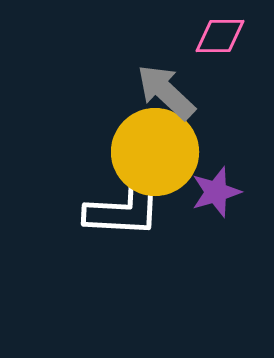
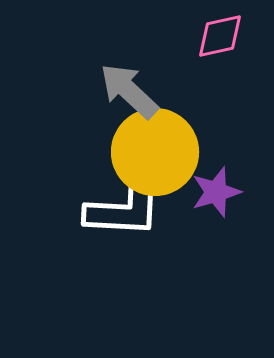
pink diamond: rotated 12 degrees counterclockwise
gray arrow: moved 37 px left, 1 px up
